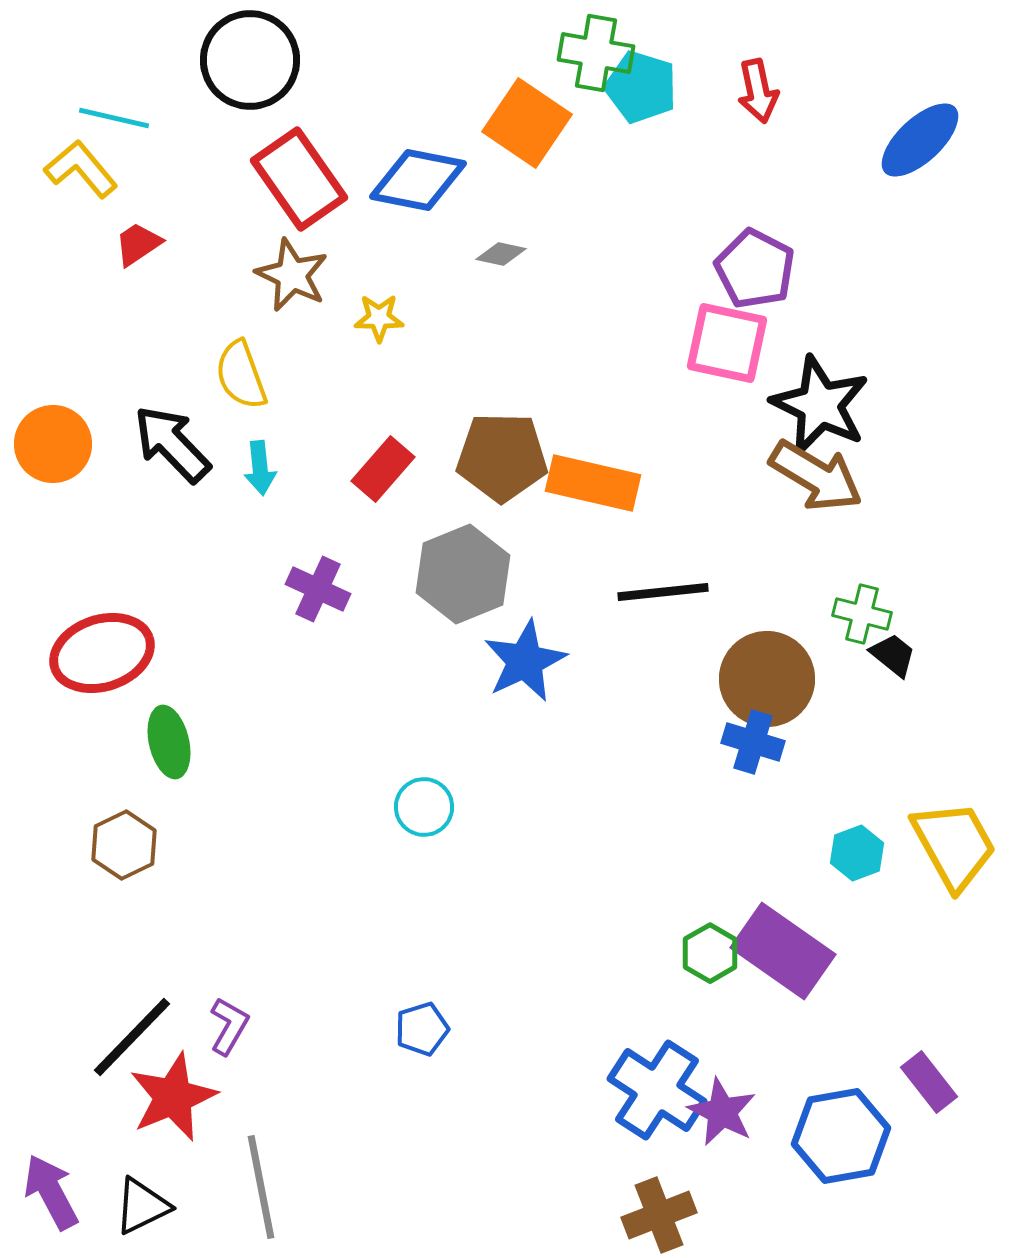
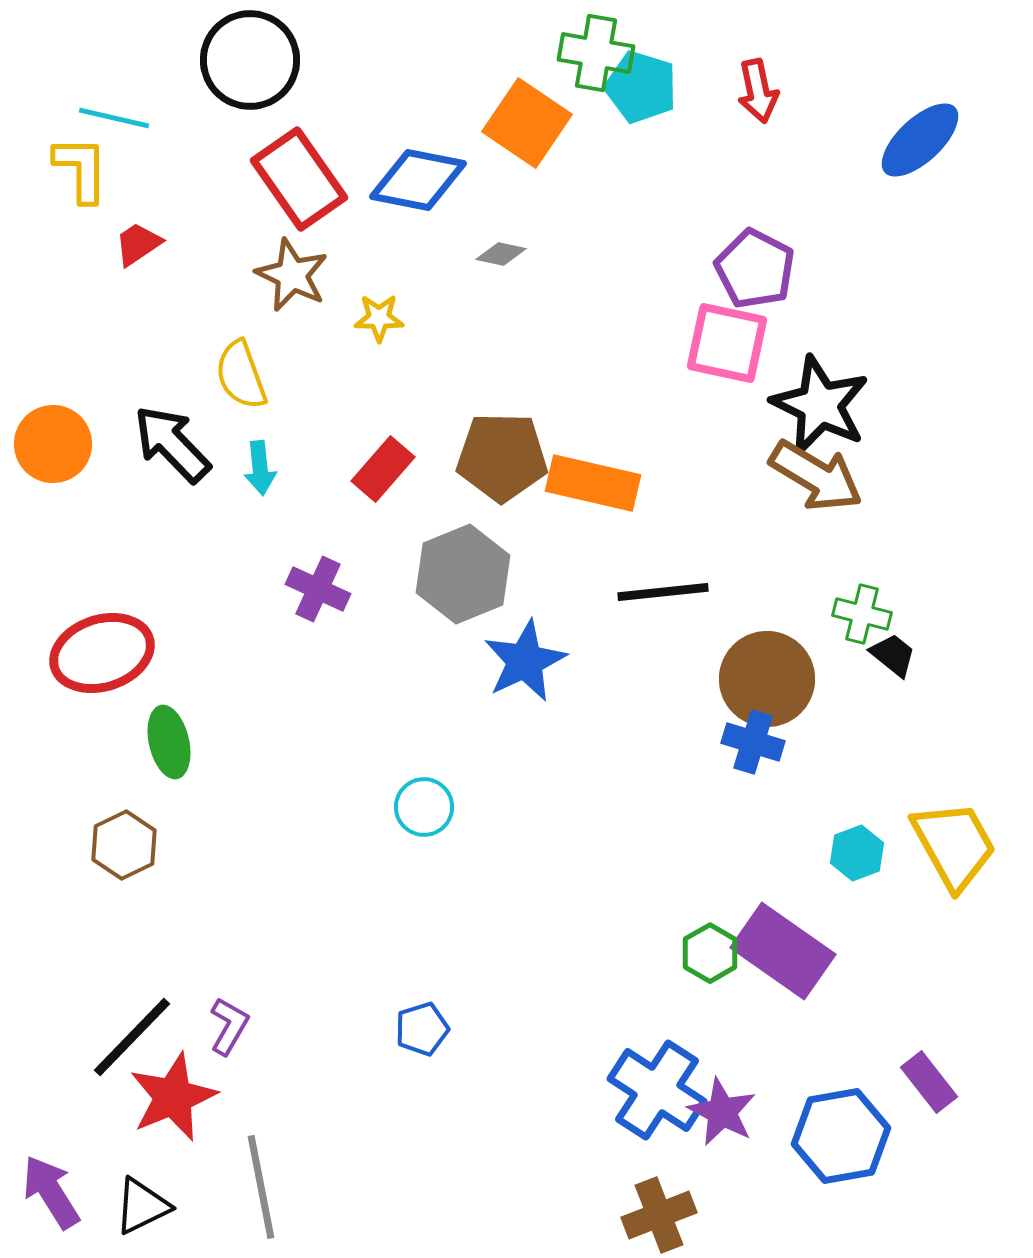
yellow L-shape at (81, 169): rotated 40 degrees clockwise
purple arrow at (51, 1192): rotated 4 degrees counterclockwise
